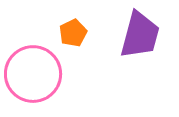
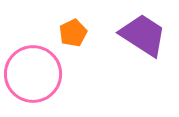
purple trapezoid: moved 3 px right; rotated 72 degrees counterclockwise
